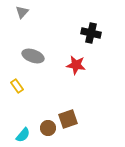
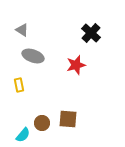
gray triangle: moved 18 px down; rotated 40 degrees counterclockwise
black cross: rotated 30 degrees clockwise
red star: rotated 24 degrees counterclockwise
yellow rectangle: moved 2 px right, 1 px up; rotated 24 degrees clockwise
brown square: rotated 24 degrees clockwise
brown circle: moved 6 px left, 5 px up
